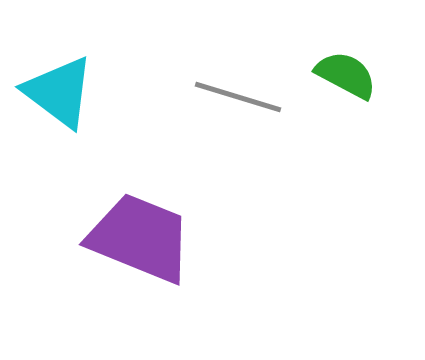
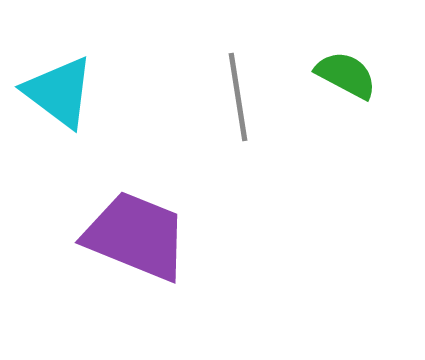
gray line: rotated 64 degrees clockwise
purple trapezoid: moved 4 px left, 2 px up
